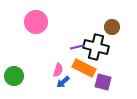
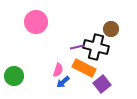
brown circle: moved 1 px left, 2 px down
purple square: moved 1 px left, 2 px down; rotated 36 degrees clockwise
